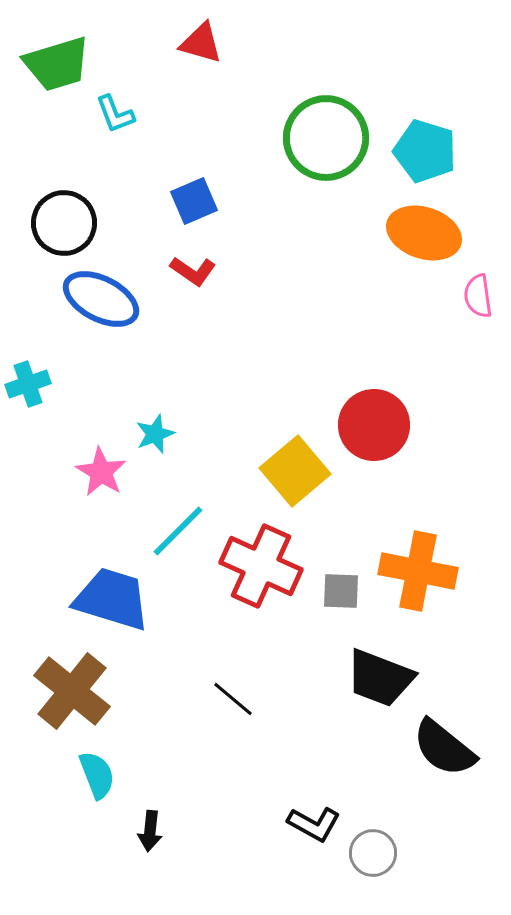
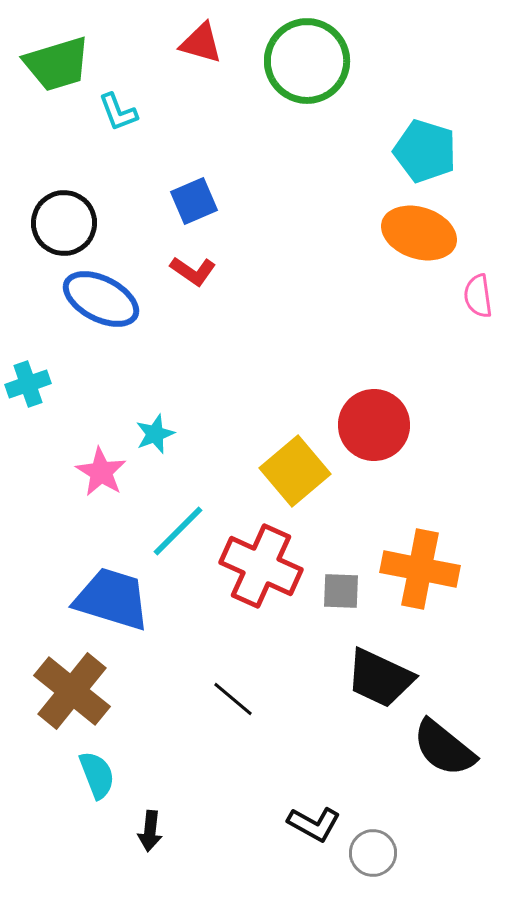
cyan L-shape: moved 3 px right, 2 px up
green circle: moved 19 px left, 77 px up
orange ellipse: moved 5 px left
orange cross: moved 2 px right, 2 px up
black trapezoid: rotated 4 degrees clockwise
